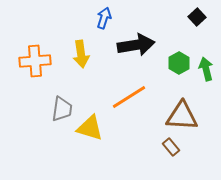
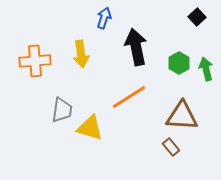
black arrow: moved 2 px down; rotated 93 degrees counterclockwise
gray trapezoid: moved 1 px down
